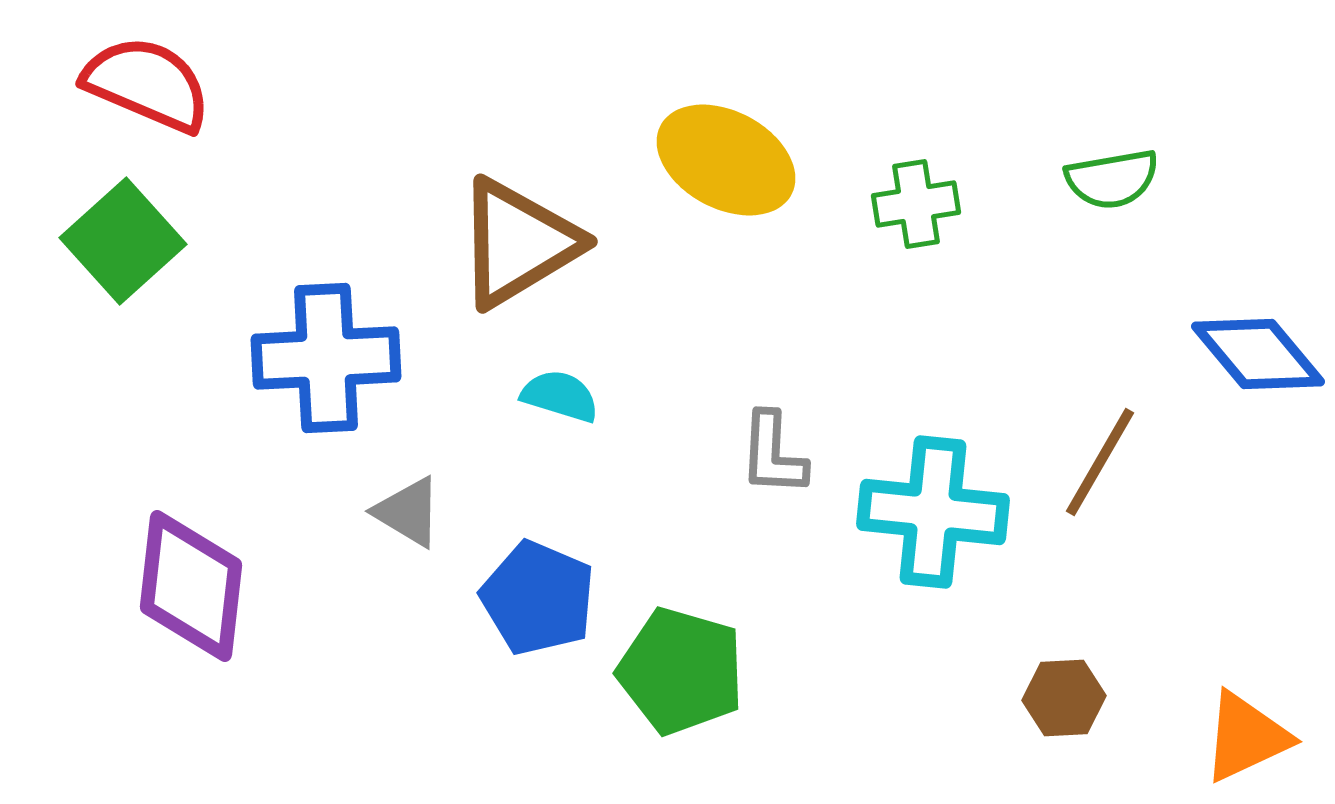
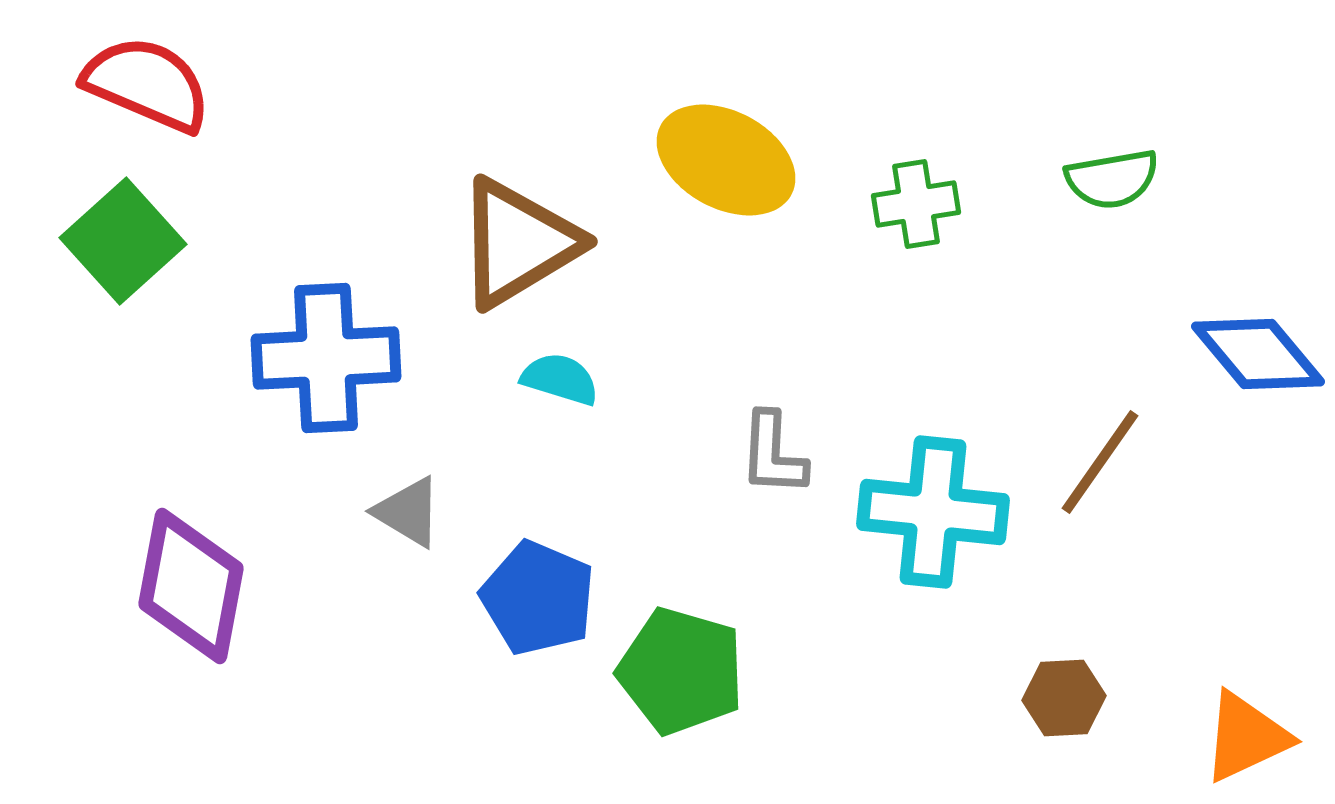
cyan semicircle: moved 17 px up
brown line: rotated 5 degrees clockwise
purple diamond: rotated 4 degrees clockwise
